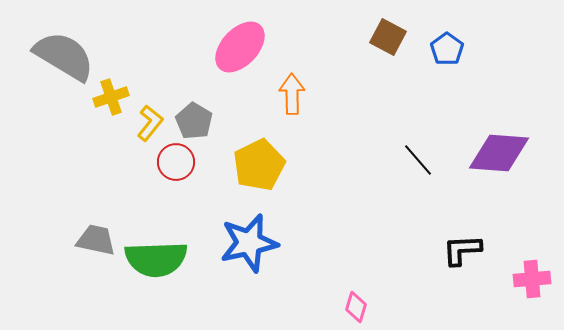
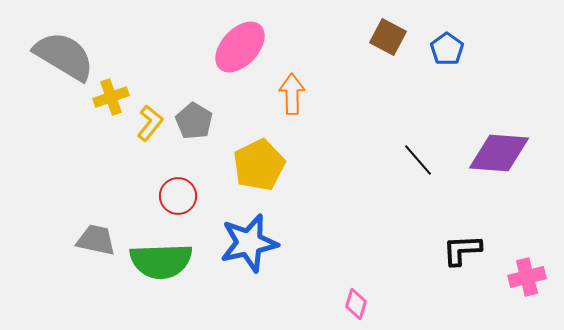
red circle: moved 2 px right, 34 px down
green semicircle: moved 5 px right, 2 px down
pink cross: moved 5 px left, 2 px up; rotated 9 degrees counterclockwise
pink diamond: moved 3 px up
